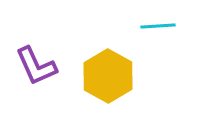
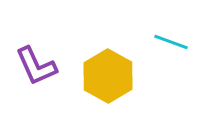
cyan line: moved 13 px right, 16 px down; rotated 24 degrees clockwise
